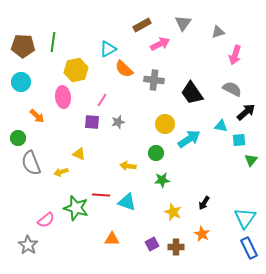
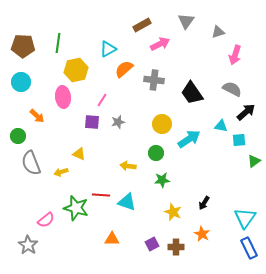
gray triangle at (183, 23): moved 3 px right, 2 px up
green line at (53, 42): moved 5 px right, 1 px down
orange semicircle at (124, 69): rotated 96 degrees clockwise
yellow circle at (165, 124): moved 3 px left
green circle at (18, 138): moved 2 px up
green triangle at (251, 160): moved 3 px right, 1 px down; rotated 16 degrees clockwise
